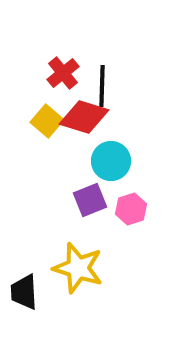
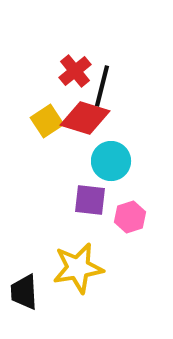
red cross: moved 12 px right, 2 px up
black line: rotated 12 degrees clockwise
red diamond: moved 1 px right, 1 px down
yellow square: rotated 16 degrees clockwise
purple square: rotated 28 degrees clockwise
pink hexagon: moved 1 px left, 8 px down
yellow star: rotated 27 degrees counterclockwise
